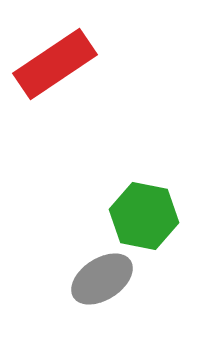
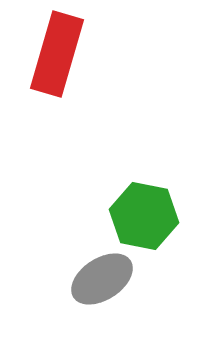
red rectangle: moved 2 px right, 10 px up; rotated 40 degrees counterclockwise
